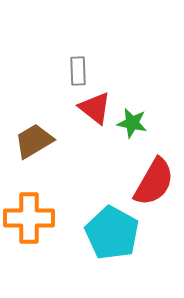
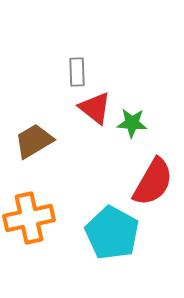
gray rectangle: moved 1 px left, 1 px down
green star: rotated 8 degrees counterclockwise
red semicircle: moved 1 px left
orange cross: rotated 12 degrees counterclockwise
